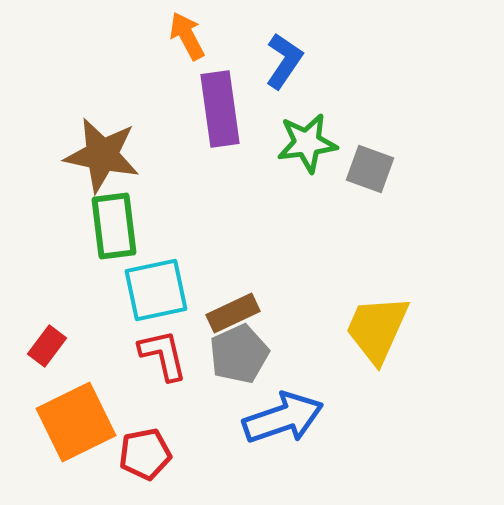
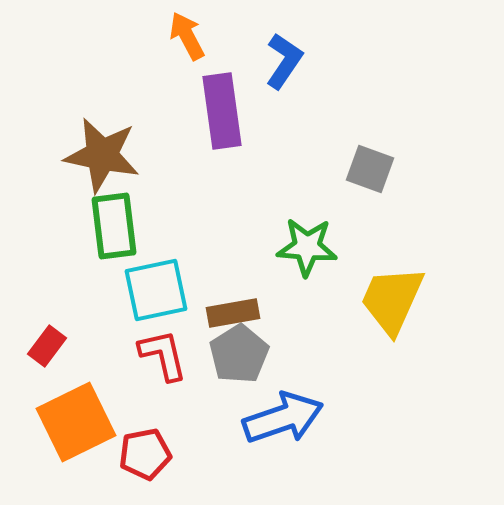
purple rectangle: moved 2 px right, 2 px down
green star: moved 104 px down; rotated 12 degrees clockwise
brown rectangle: rotated 15 degrees clockwise
yellow trapezoid: moved 15 px right, 29 px up
gray pentagon: rotated 8 degrees counterclockwise
